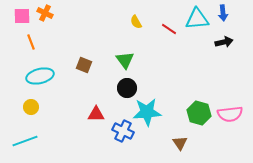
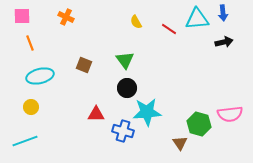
orange cross: moved 21 px right, 4 px down
orange line: moved 1 px left, 1 px down
green hexagon: moved 11 px down
blue cross: rotated 10 degrees counterclockwise
